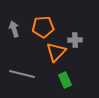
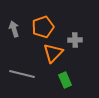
orange pentagon: rotated 15 degrees counterclockwise
orange triangle: moved 3 px left, 1 px down
